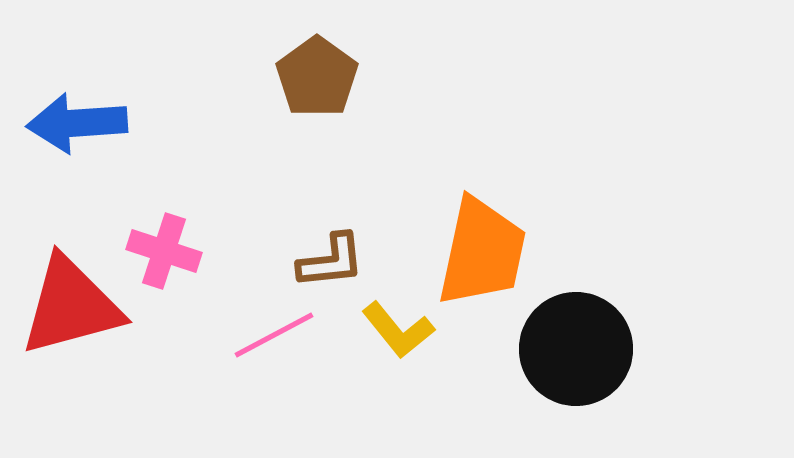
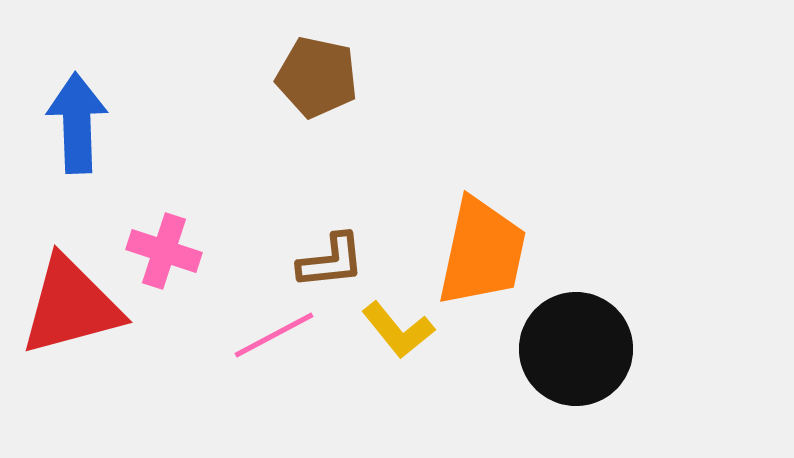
brown pentagon: rotated 24 degrees counterclockwise
blue arrow: rotated 92 degrees clockwise
